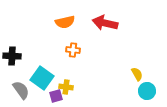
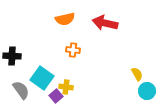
orange semicircle: moved 3 px up
purple square: rotated 24 degrees counterclockwise
